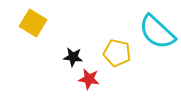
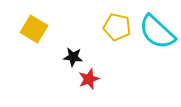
yellow square: moved 1 px right, 6 px down
yellow pentagon: moved 26 px up
red star: rotated 30 degrees counterclockwise
